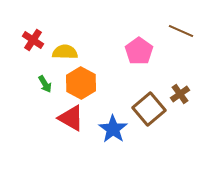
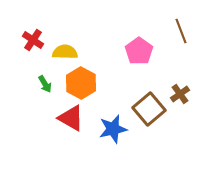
brown line: rotated 45 degrees clockwise
blue star: rotated 24 degrees clockwise
